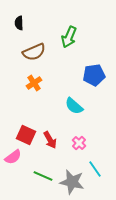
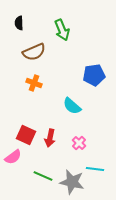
green arrow: moved 7 px left, 7 px up; rotated 45 degrees counterclockwise
orange cross: rotated 35 degrees counterclockwise
cyan semicircle: moved 2 px left
red arrow: moved 2 px up; rotated 42 degrees clockwise
cyan line: rotated 48 degrees counterclockwise
